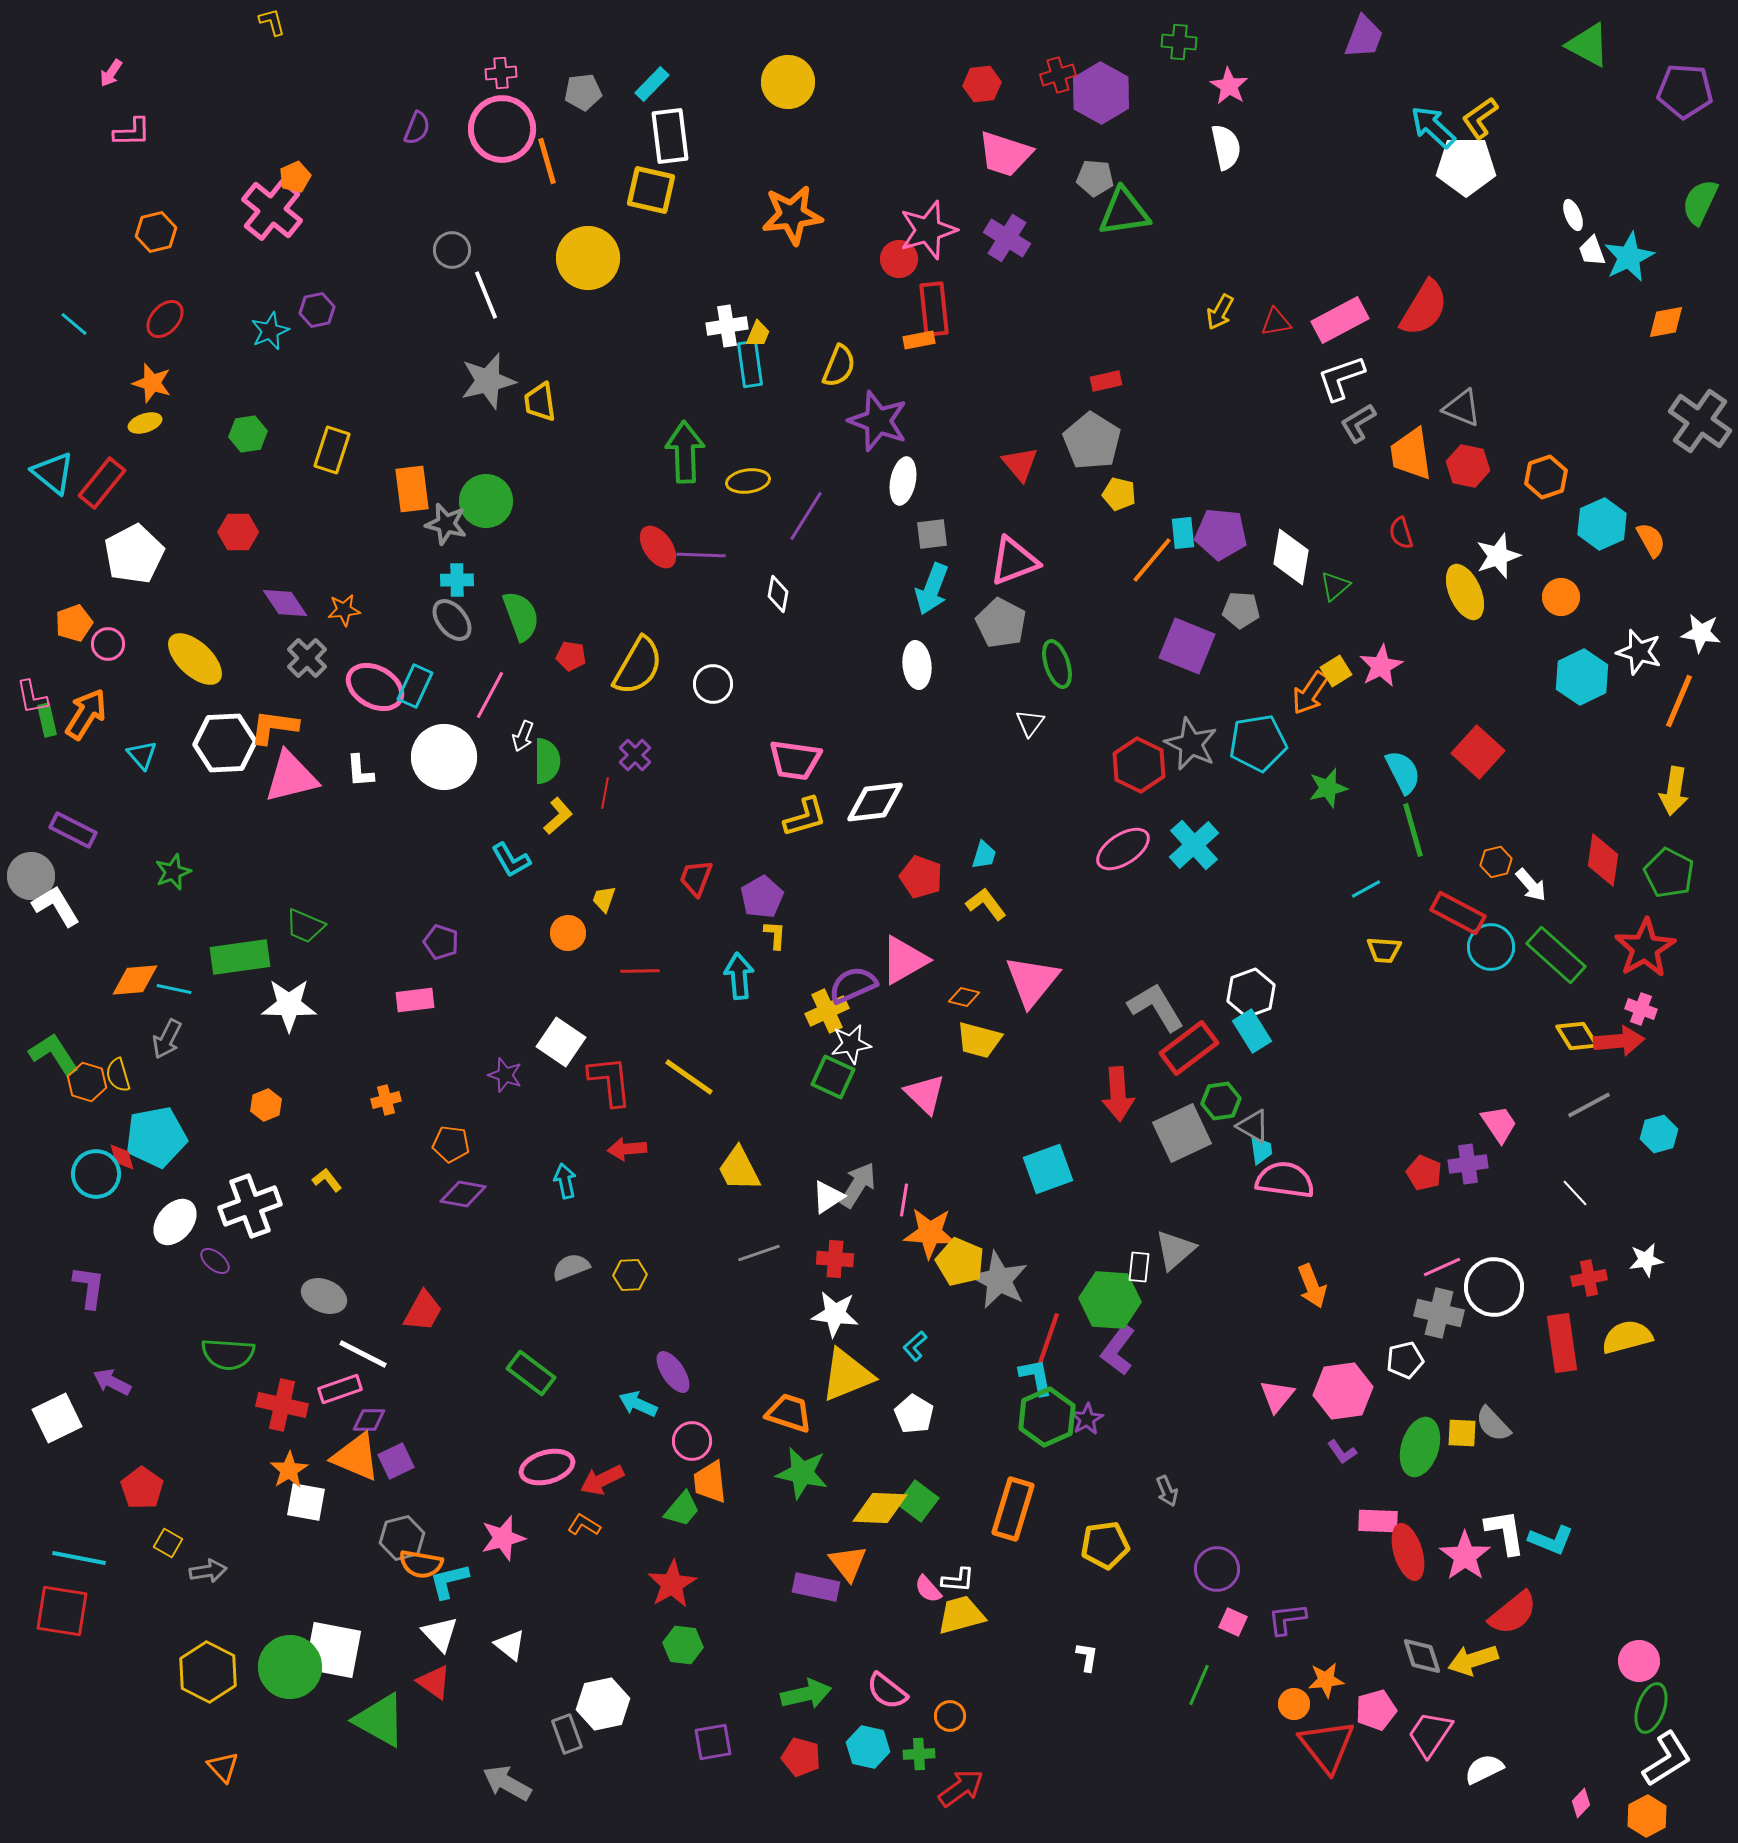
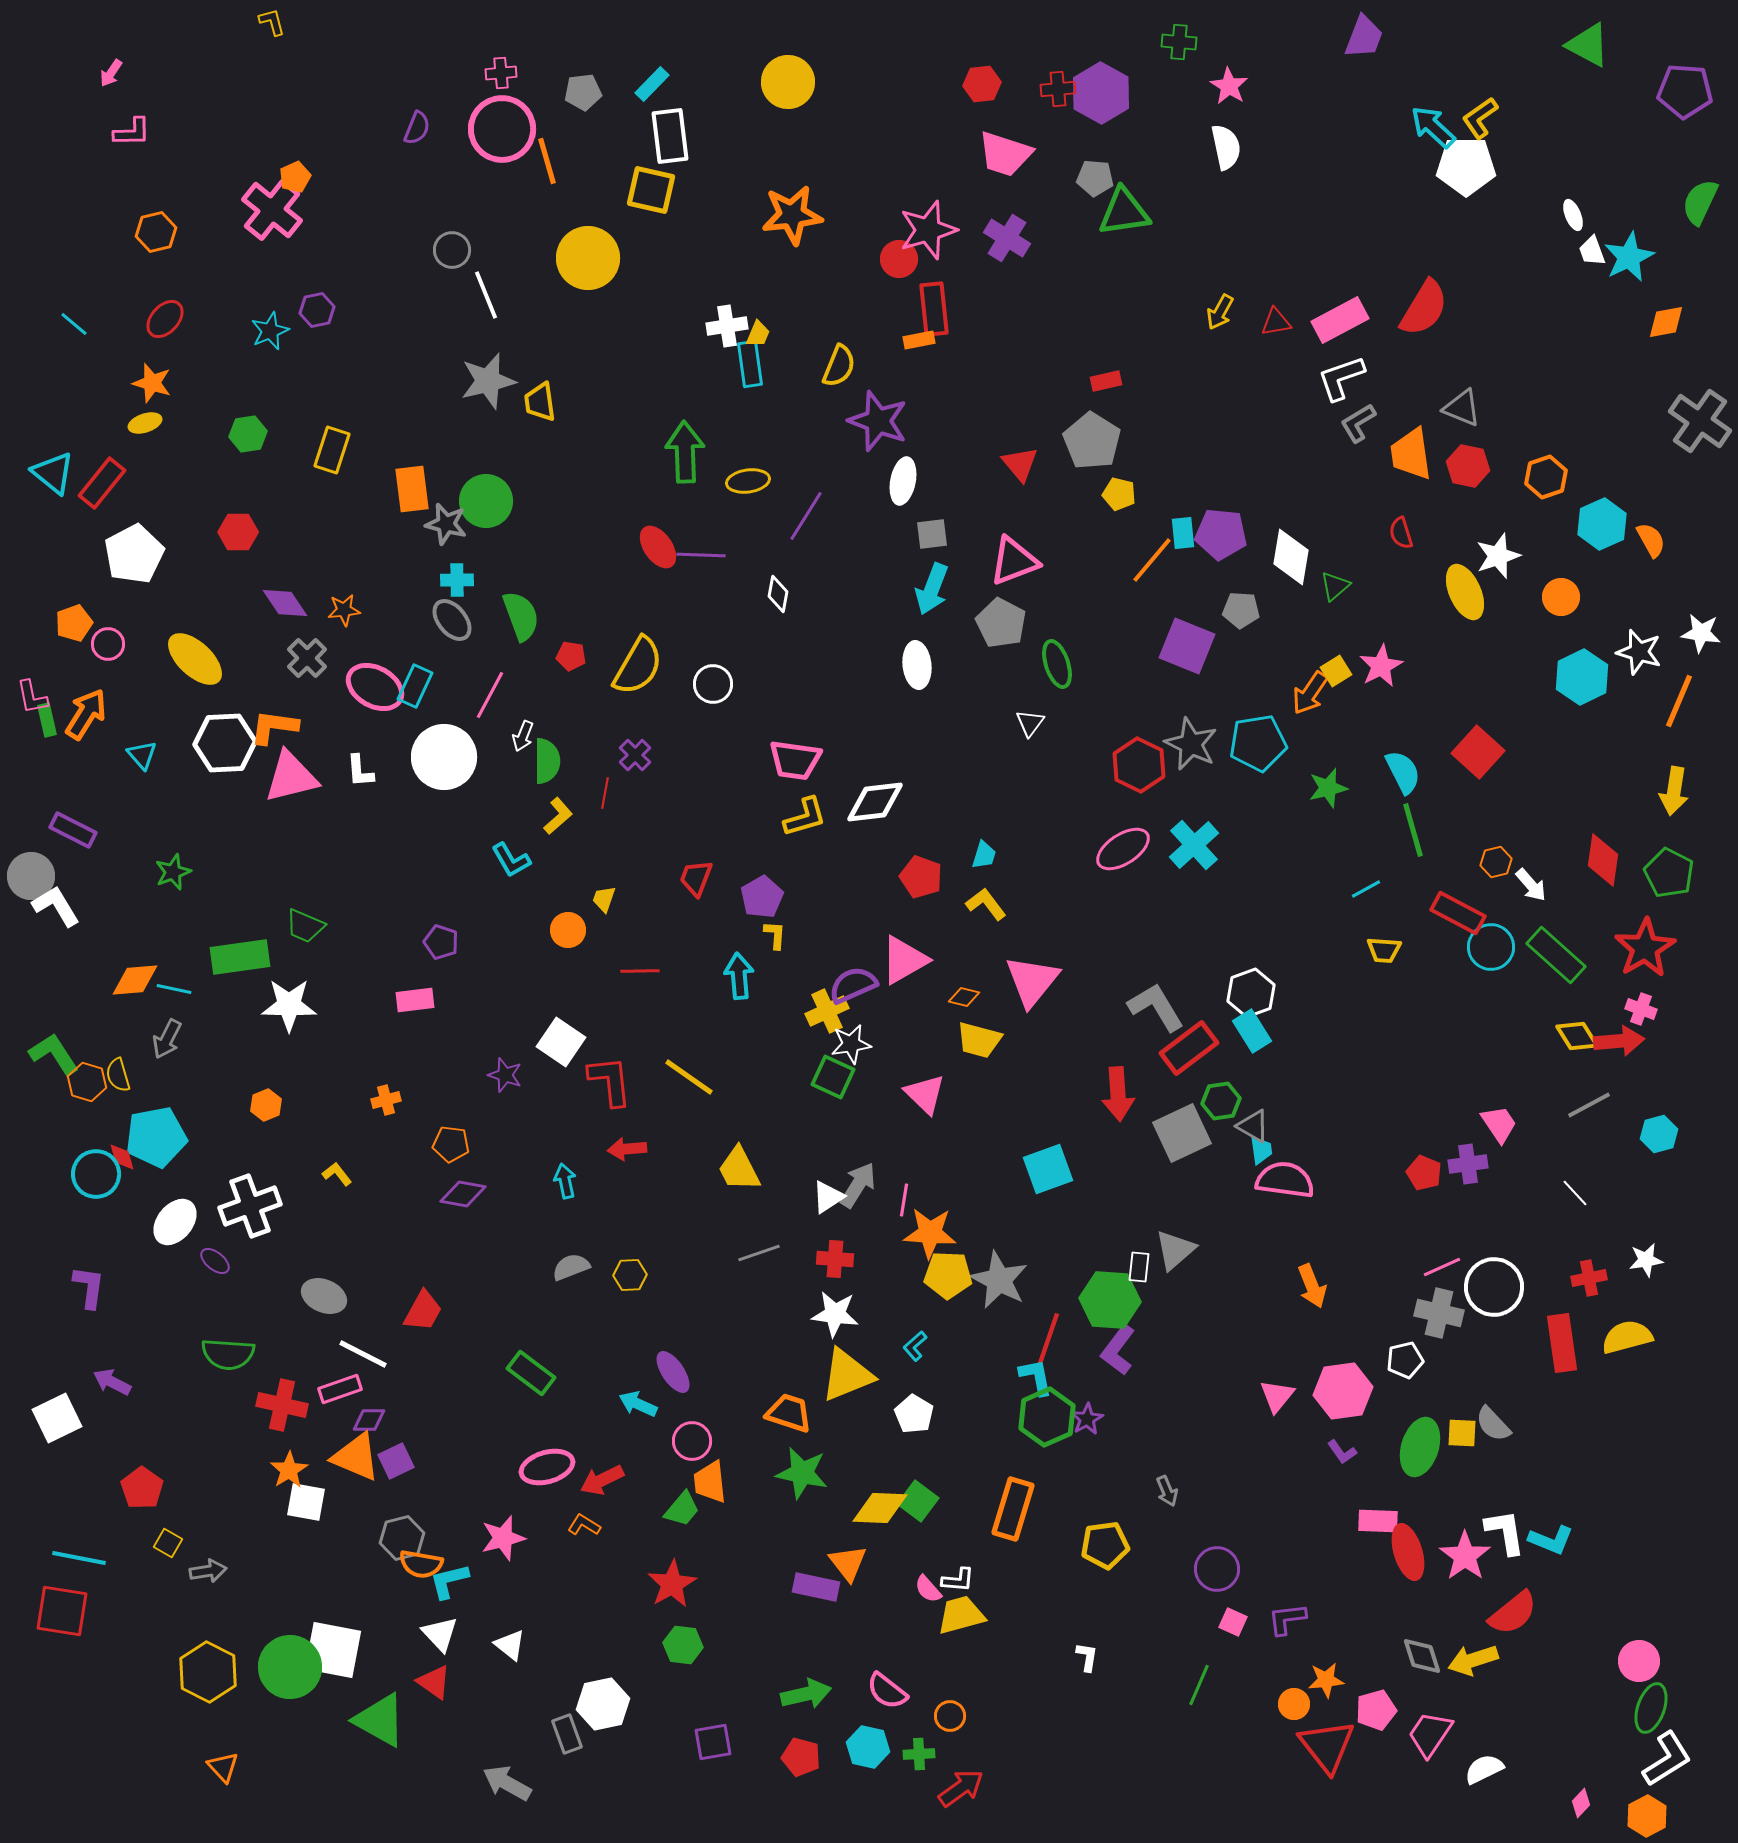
red cross at (1058, 75): moved 14 px down; rotated 12 degrees clockwise
orange circle at (568, 933): moved 3 px up
yellow L-shape at (327, 1180): moved 10 px right, 6 px up
yellow pentagon at (960, 1262): moved 12 px left, 13 px down; rotated 21 degrees counterclockwise
